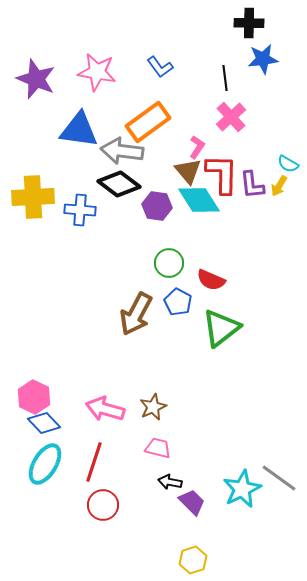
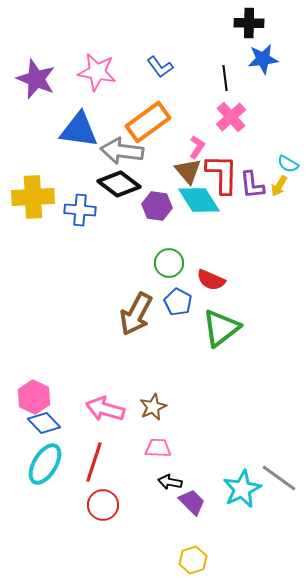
pink trapezoid: rotated 12 degrees counterclockwise
